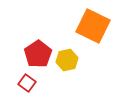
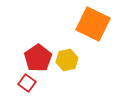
orange square: moved 2 px up
red pentagon: moved 4 px down
